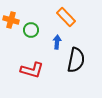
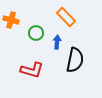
green circle: moved 5 px right, 3 px down
black semicircle: moved 1 px left
